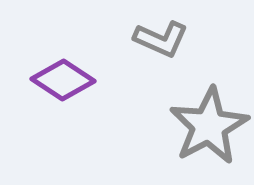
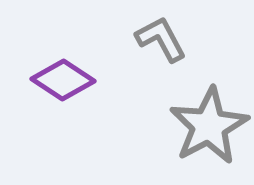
gray L-shape: rotated 142 degrees counterclockwise
